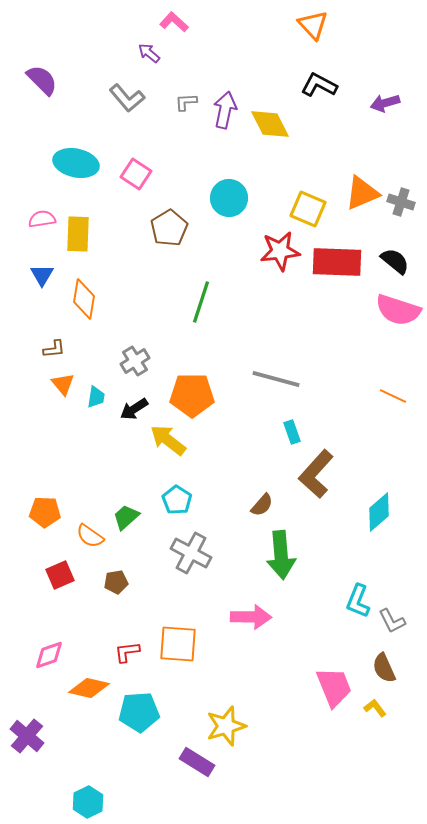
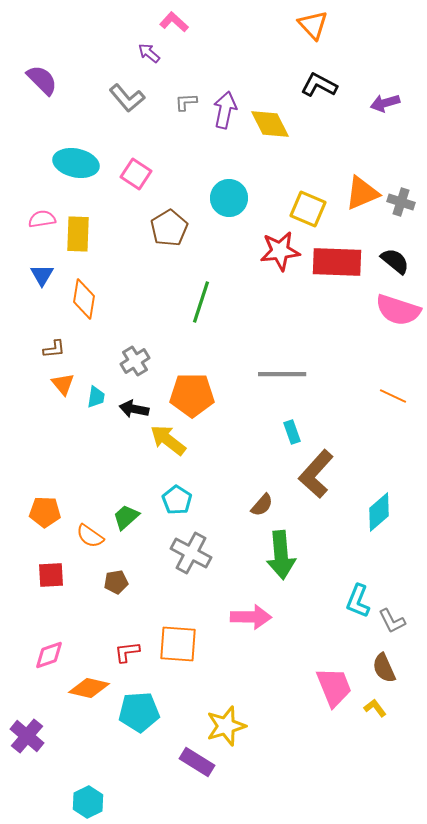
gray line at (276, 379): moved 6 px right, 5 px up; rotated 15 degrees counterclockwise
black arrow at (134, 409): rotated 44 degrees clockwise
red square at (60, 575): moved 9 px left; rotated 20 degrees clockwise
